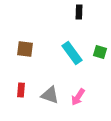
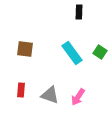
green square: rotated 16 degrees clockwise
